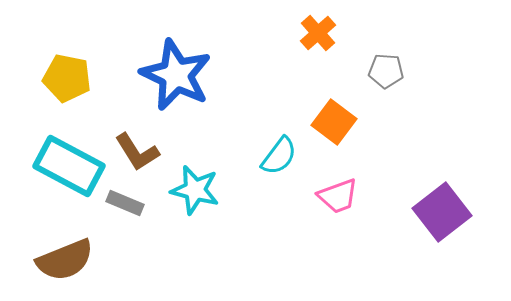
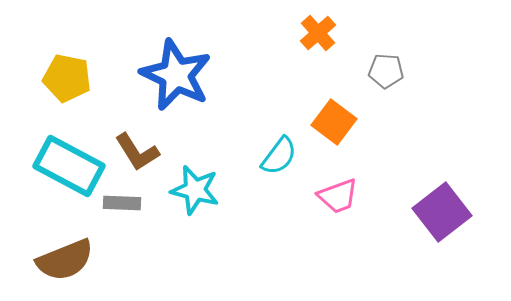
gray rectangle: moved 3 px left; rotated 21 degrees counterclockwise
